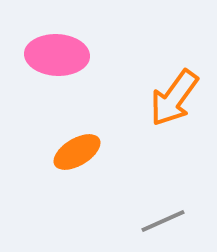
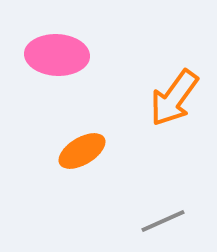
orange ellipse: moved 5 px right, 1 px up
